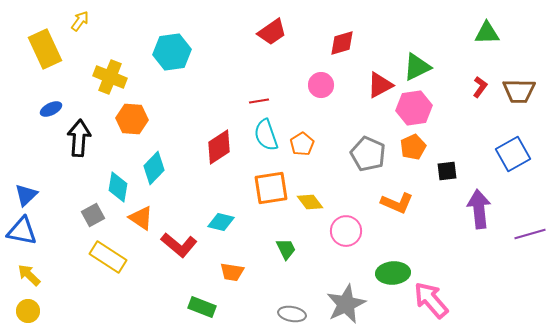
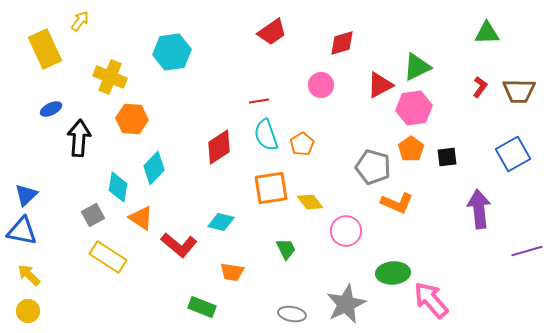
orange pentagon at (413, 147): moved 2 px left, 2 px down; rotated 10 degrees counterclockwise
gray pentagon at (368, 154): moved 5 px right, 13 px down; rotated 8 degrees counterclockwise
black square at (447, 171): moved 14 px up
purple line at (530, 234): moved 3 px left, 17 px down
